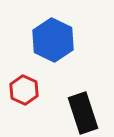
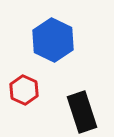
black rectangle: moved 1 px left, 1 px up
